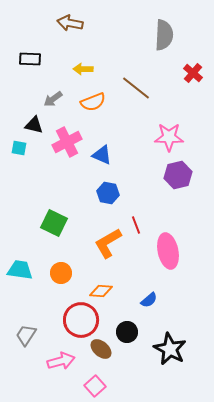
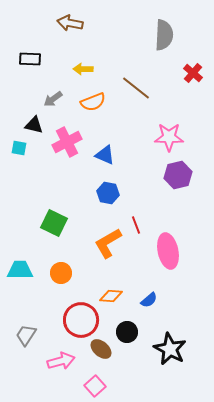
blue triangle: moved 3 px right
cyan trapezoid: rotated 8 degrees counterclockwise
orange diamond: moved 10 px right, 5 px down
